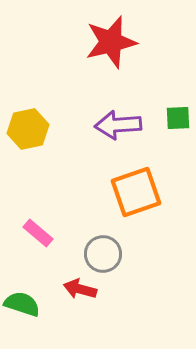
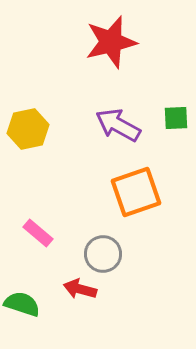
green square: moved 2 px left
purple arrow: rotated 33 degrees clockwise
